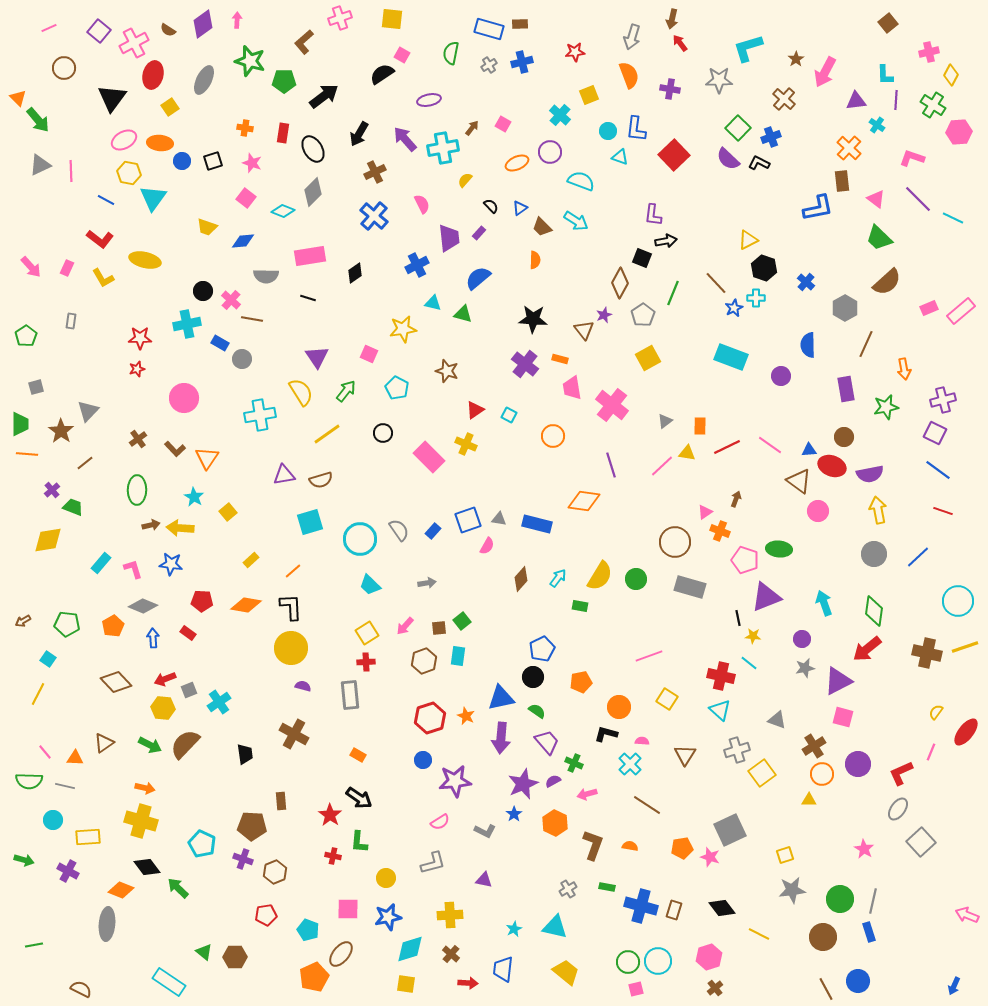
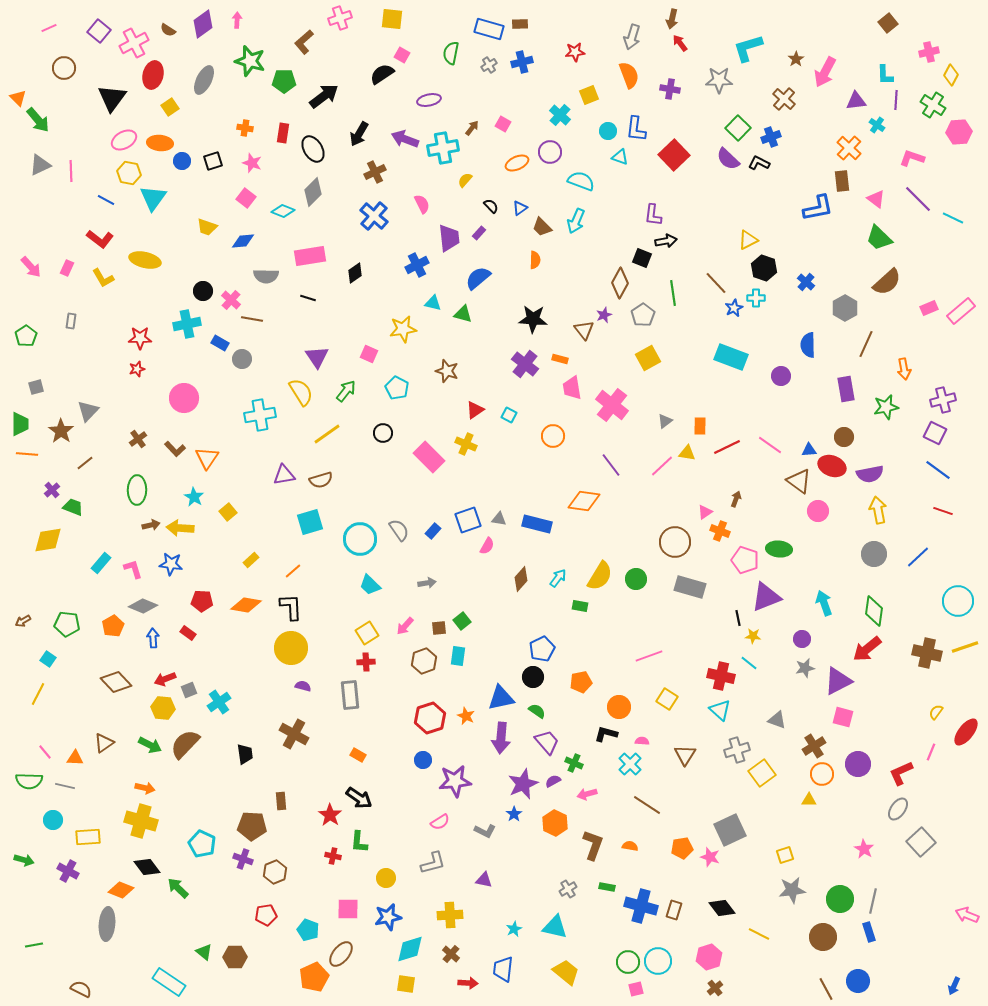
purple arrow at (405, 139): rotated 28 degrees counterclockwise
cyan arrow at (576, 221): rotated 80 degrees clockwise
green line at (673, 293): rotated 30 degrees counterclockwise
purple line at (611, 465): rotated 20 degrees counterclockwise
